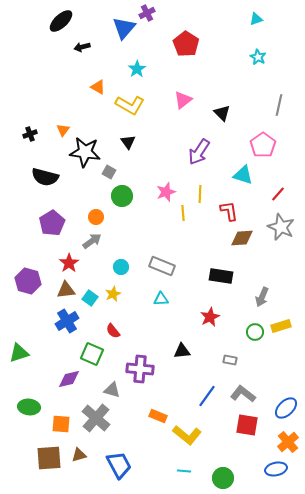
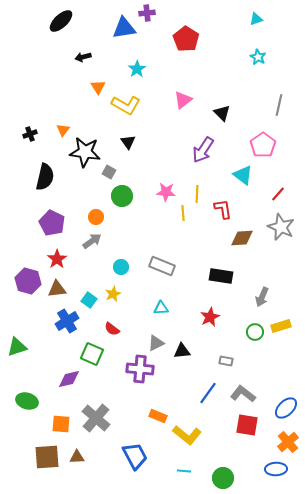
purple cross at (147, 13): rotated 21 degrees clockwise
blue triangle at (124, 28): rotated 40 degrees clockwise
red pentagon at (186, 44): moved 5 px up
black arrow at (82, 47): moved 1 px right, 10 px down
orange triangle at (98, 87): rotated 28 degrees clockwise
yellow L-shape at (130, 105): moved 4 px left
purple arrow at (199, 152): moved 4 px right, 2 px up
cyan triangle at (243, 175): rotated 20 degrees clockwise
black semicircle at (45, 177): rotated 92 degrees counterclockwise
pink star at (166, 192): rotated 24 degrees clockwise
yellow line at (200, 194): moved 3 px left
red L-shape at (229, 211): moved 6 px left, 2 px up
purple pentagon at (52, 223): rotated 15 degrees counterclockwise
red star at (69, 263): moved 12 px left, 4 px up
brown triangle at (66, 290): moved 9 px left, 1 px up
cyan square at (90, 298): moved 1 px left, 2 px down
cyan triangle at (161, 299): moved 9 px down
red semicircle at (113, 331): moved 1 px left, 2 px up; rotated 14 degrees counterclockwise
green triangle at (19, 353): moved 2 px left, 6 px up
gray rectangle at (230, 360): moved 4 px left, 1 px down
gray triangle at (112, 390): moved 44 px right, 47 px up; rotated 42 degrees counterclockwise
blue line at (207, 396): moved 1 px right, 3 px up
green ellipse at (29, 407): moved 2 px left, 6 px up; rotated 10 degrees clockwise
brown triangle at (79, 455): moved 2 px left, 2 px down; rotated 14 degrees clockwise
brown square at (49, 458): moved 2 px left, 1 px up
blue trapezoid at (119, 465): moved 16 px right, 9 px up
blue ellipse at (276, 469): rotated 10 degrees clockwise
